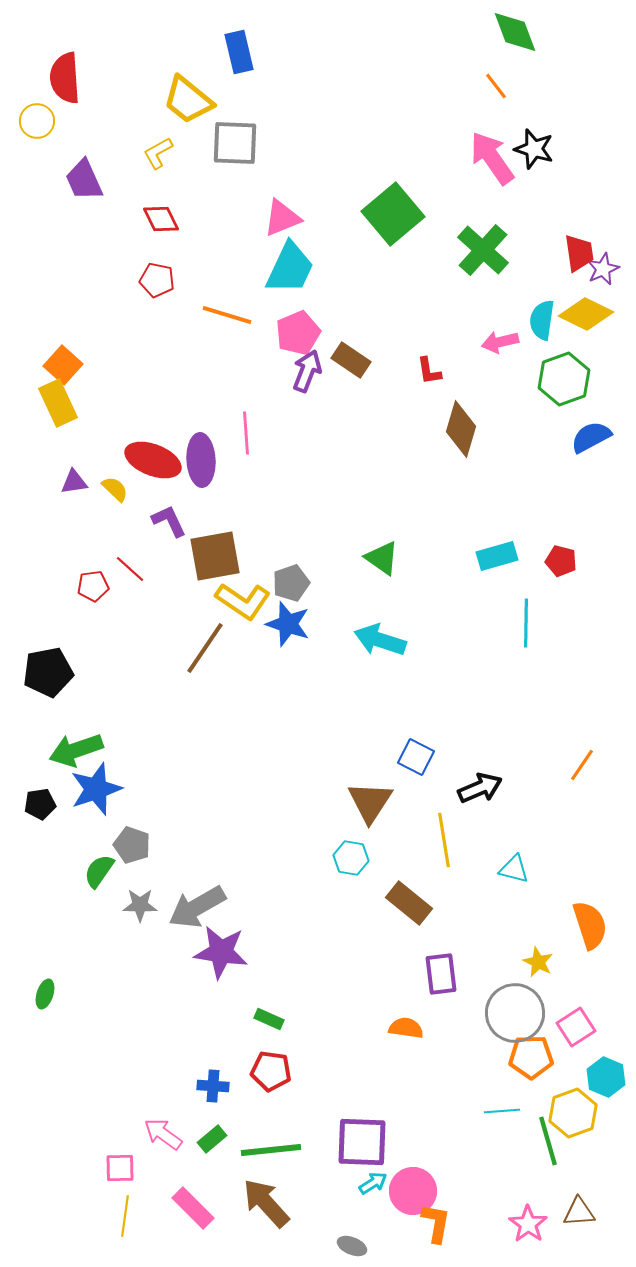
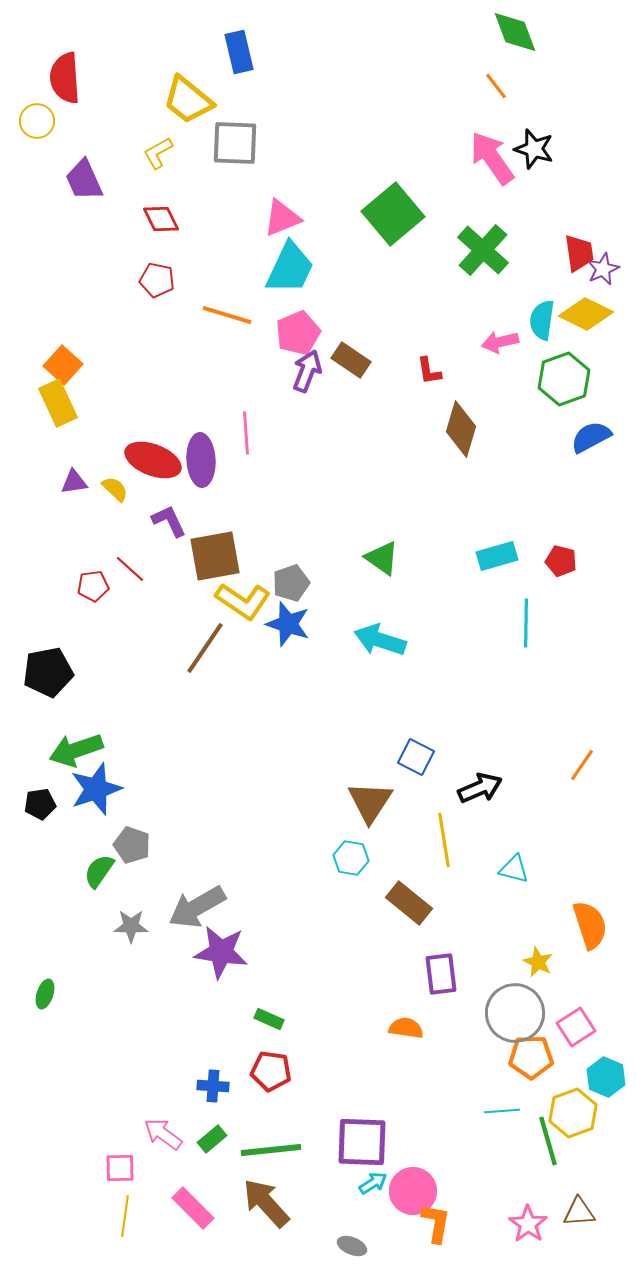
gray star at (140, 905): moved 9 px left, 21 px down
